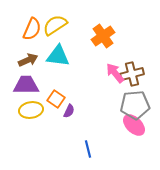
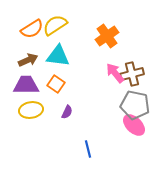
orange semicircle: rotated 35 degrees clockwise
orange cross: moved 4 px right
orange square: moved 15 px up
gray pentagon: rotated 16 degrees clockwise
purple semicircle: moved 2 px left, 1 px down
